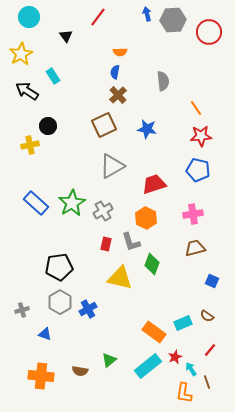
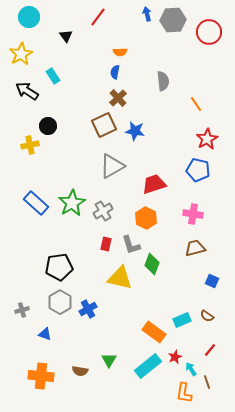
brown cross at (118, 95): moved 3 px down
orange line at (196, 108): moved 4 px up
blue star at (147, 129): moved 12 px left, 2 px down
red star at (201, 136): moved 6 px right, 3 px down; rotated 25 degrees counterclockwise
pink cross at (193, 214): rotated 18 degrees clockwise
gray L-shape at (131, 242): moved 3 px down
cyan rectangle at (183, 323): moved 1 px left, 3 px up
green triangle at (109, 360): rotated 21 degrees counterclockwise
